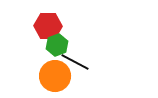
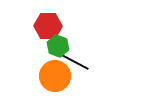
green hexagon: moved 1 px right, 1 px down; rotated 20 degrees counterclockwise
